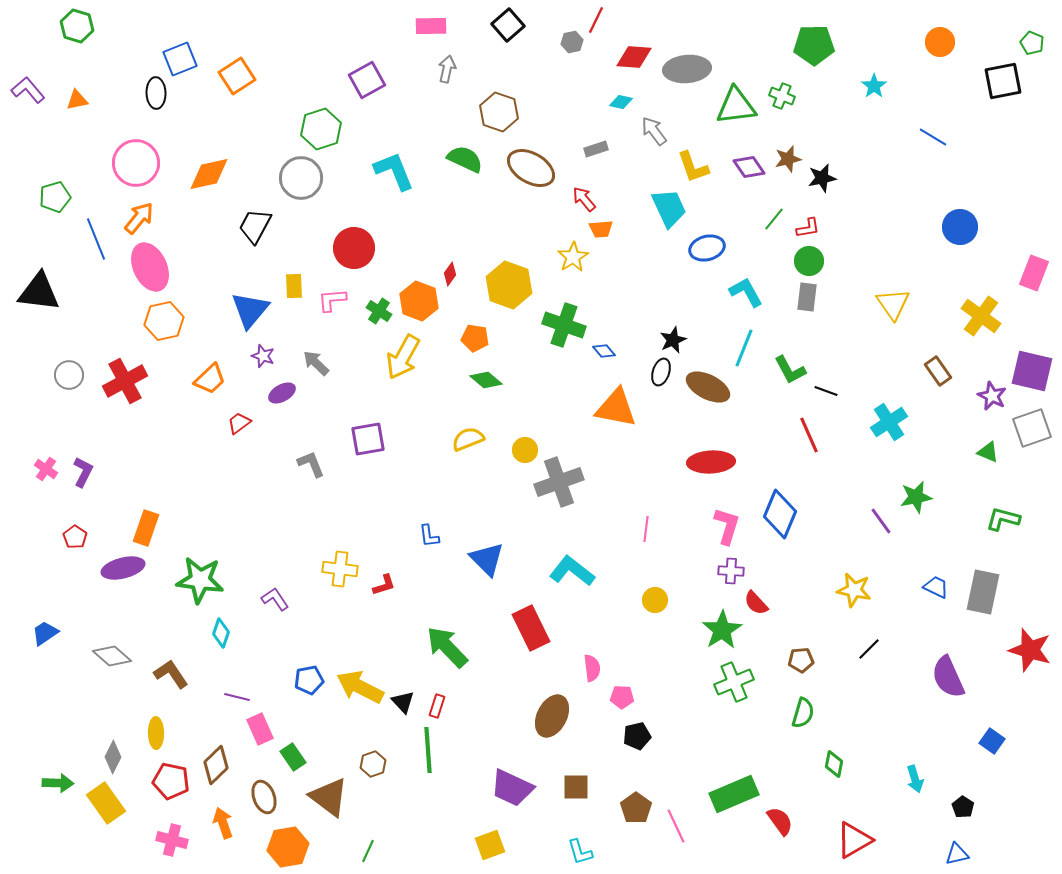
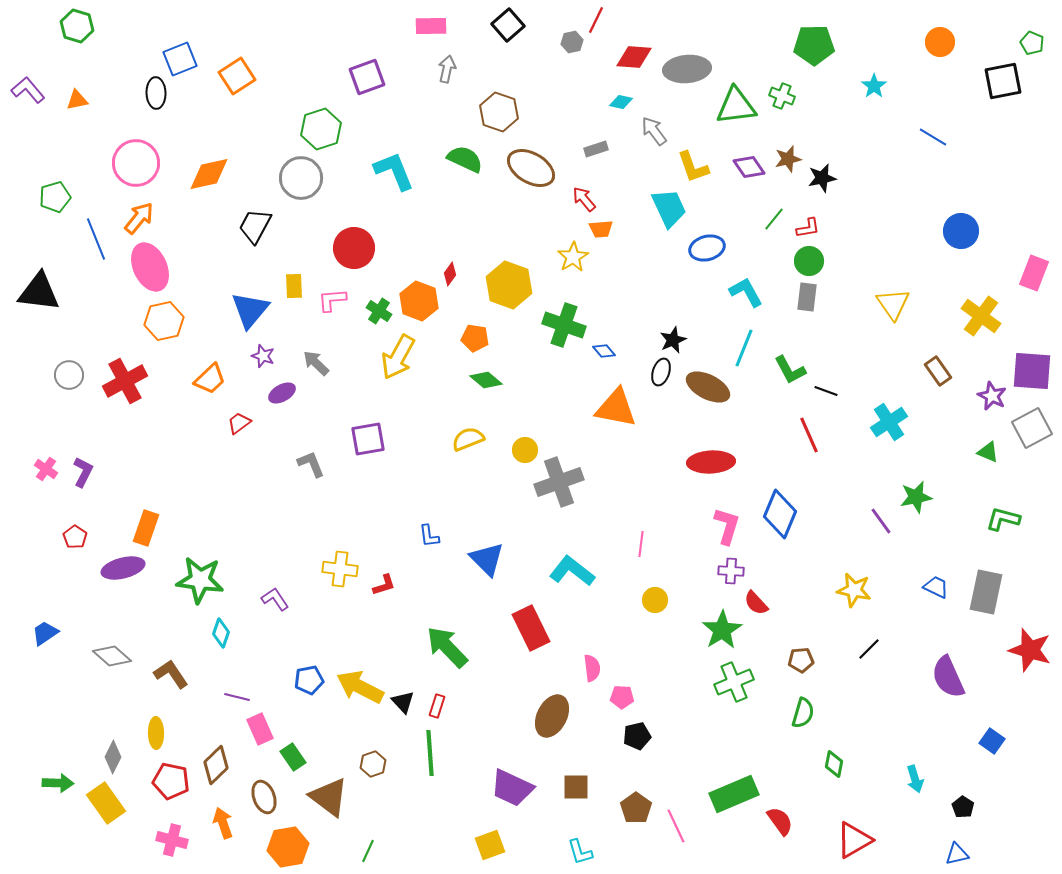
purple square at (367, 80): moved 3 px up; rotated 9 degrees clockwise
blue circle at (960, 227): moved 1 px right, 4 px down
yellow arrow at (403, 357): moved 5 px left
purple square at (1032, 371): rotated 9 degrees counterclockwise
gray square at (1032, 428): rotated 9 degrees counterclockwise
pink line at (646, 529): moved 5 px left, 15 px down
gray rectangle at (983, 592): moved 3 px right
green line at (428, 750): moved 2 px right, 3 px down
